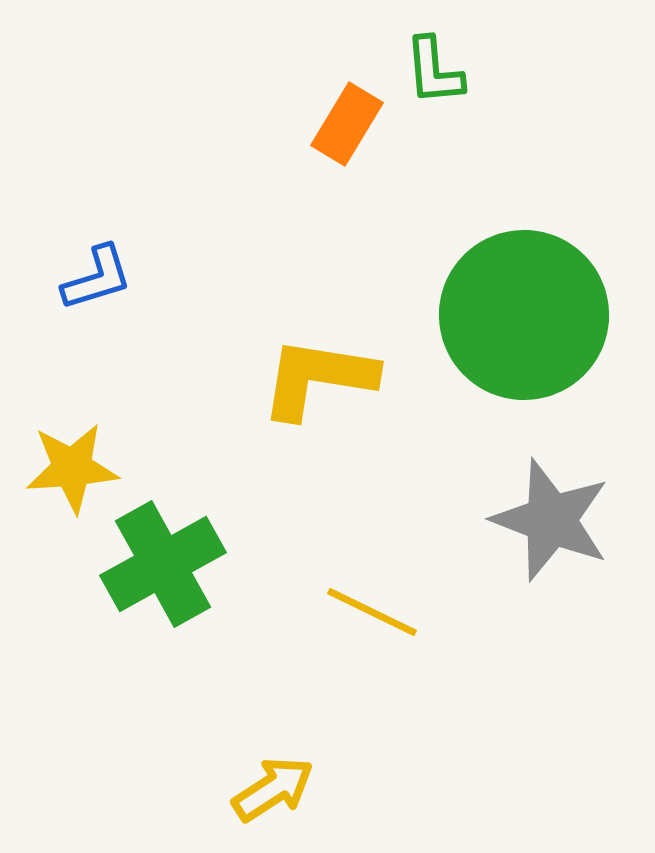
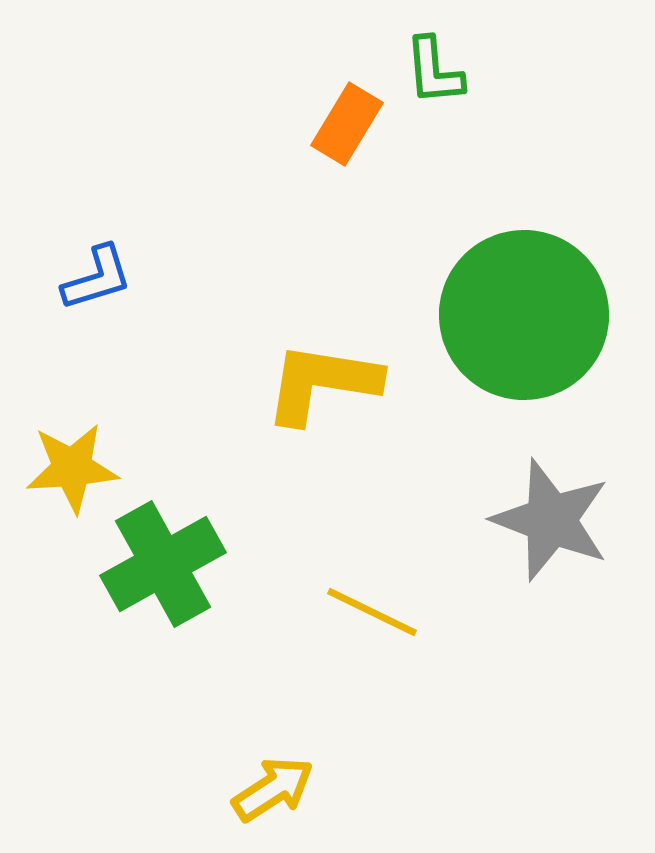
yellow L-shape: moved 4 px right, 5 px down
